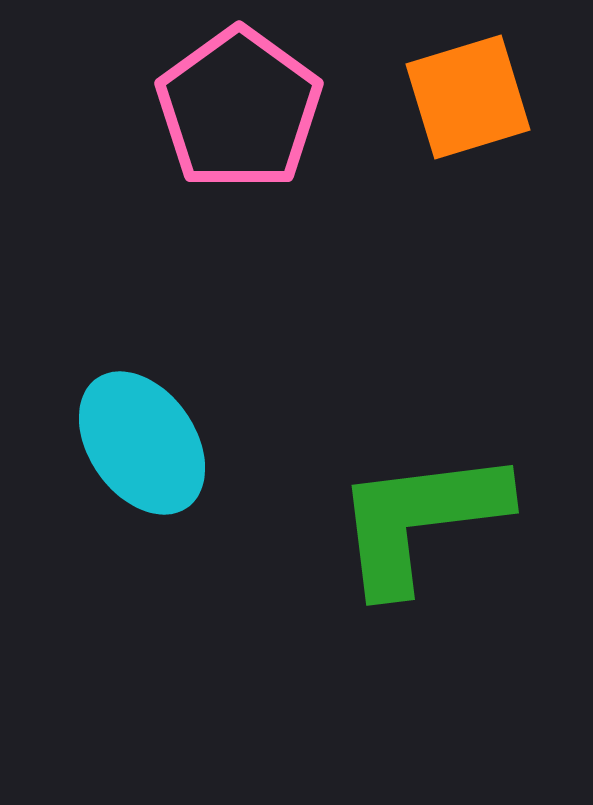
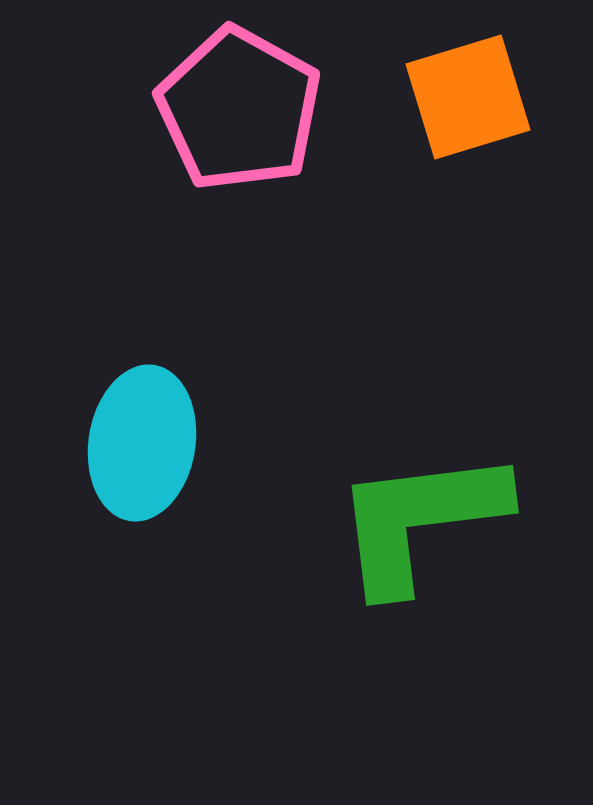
pink pentagon: rotated 7 degrees counterclockwise
cyan ellipse: rotated 44 degrees clockwise
